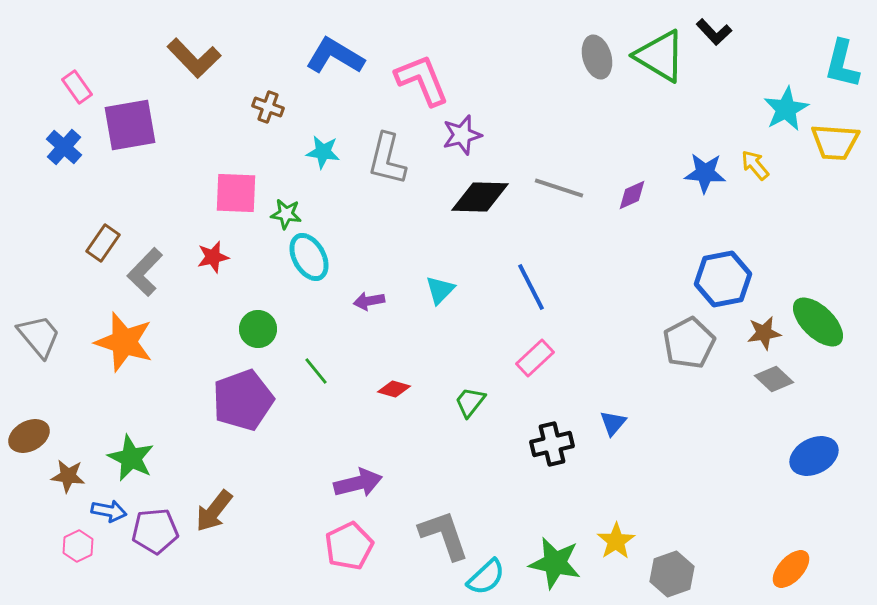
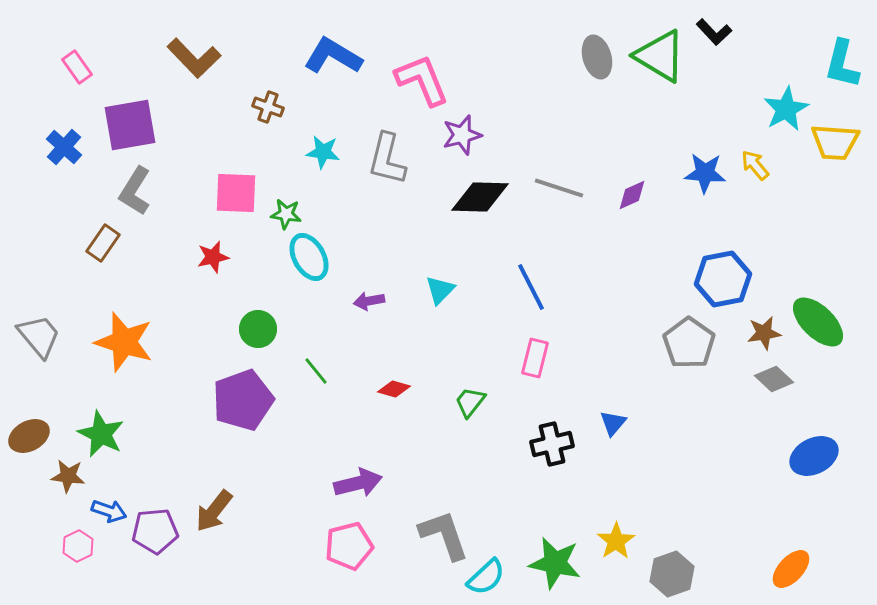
blue L-shape at (335, 56): moved 2 px left
pink rectangle at (77, 87): moved 20 px up
gray L-shape at (145, 272): moved 10 px left, 81 px up; rotated 12 degrees counterclockwise
gray pentagon at (689, 343): rotated 9 degrees counterclockwise
pink rectangle at (535, 358): rotated 33 degrees counterclockwise
green star at (131, 458): moved 30 px left, 24 px up
blue arrow at (109, 511): rotated 8 degrees clockwise
pink pentagon at (349, 546): rotated 12 degrees clockwise
